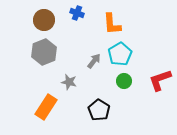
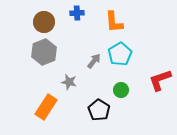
blue cross: rotated 24 degrees counterclockwise
brown circle: moved 2 px down
orange L-shape: moved 2 px right, 2 px up
green circle: moved 3 px left, 9 px down
